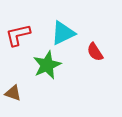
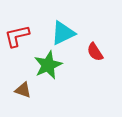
red L-shape: moved 1 px left, 1 px down
green star: moved 1 px right
brown triangle: moved 10 px right, 3 px up
